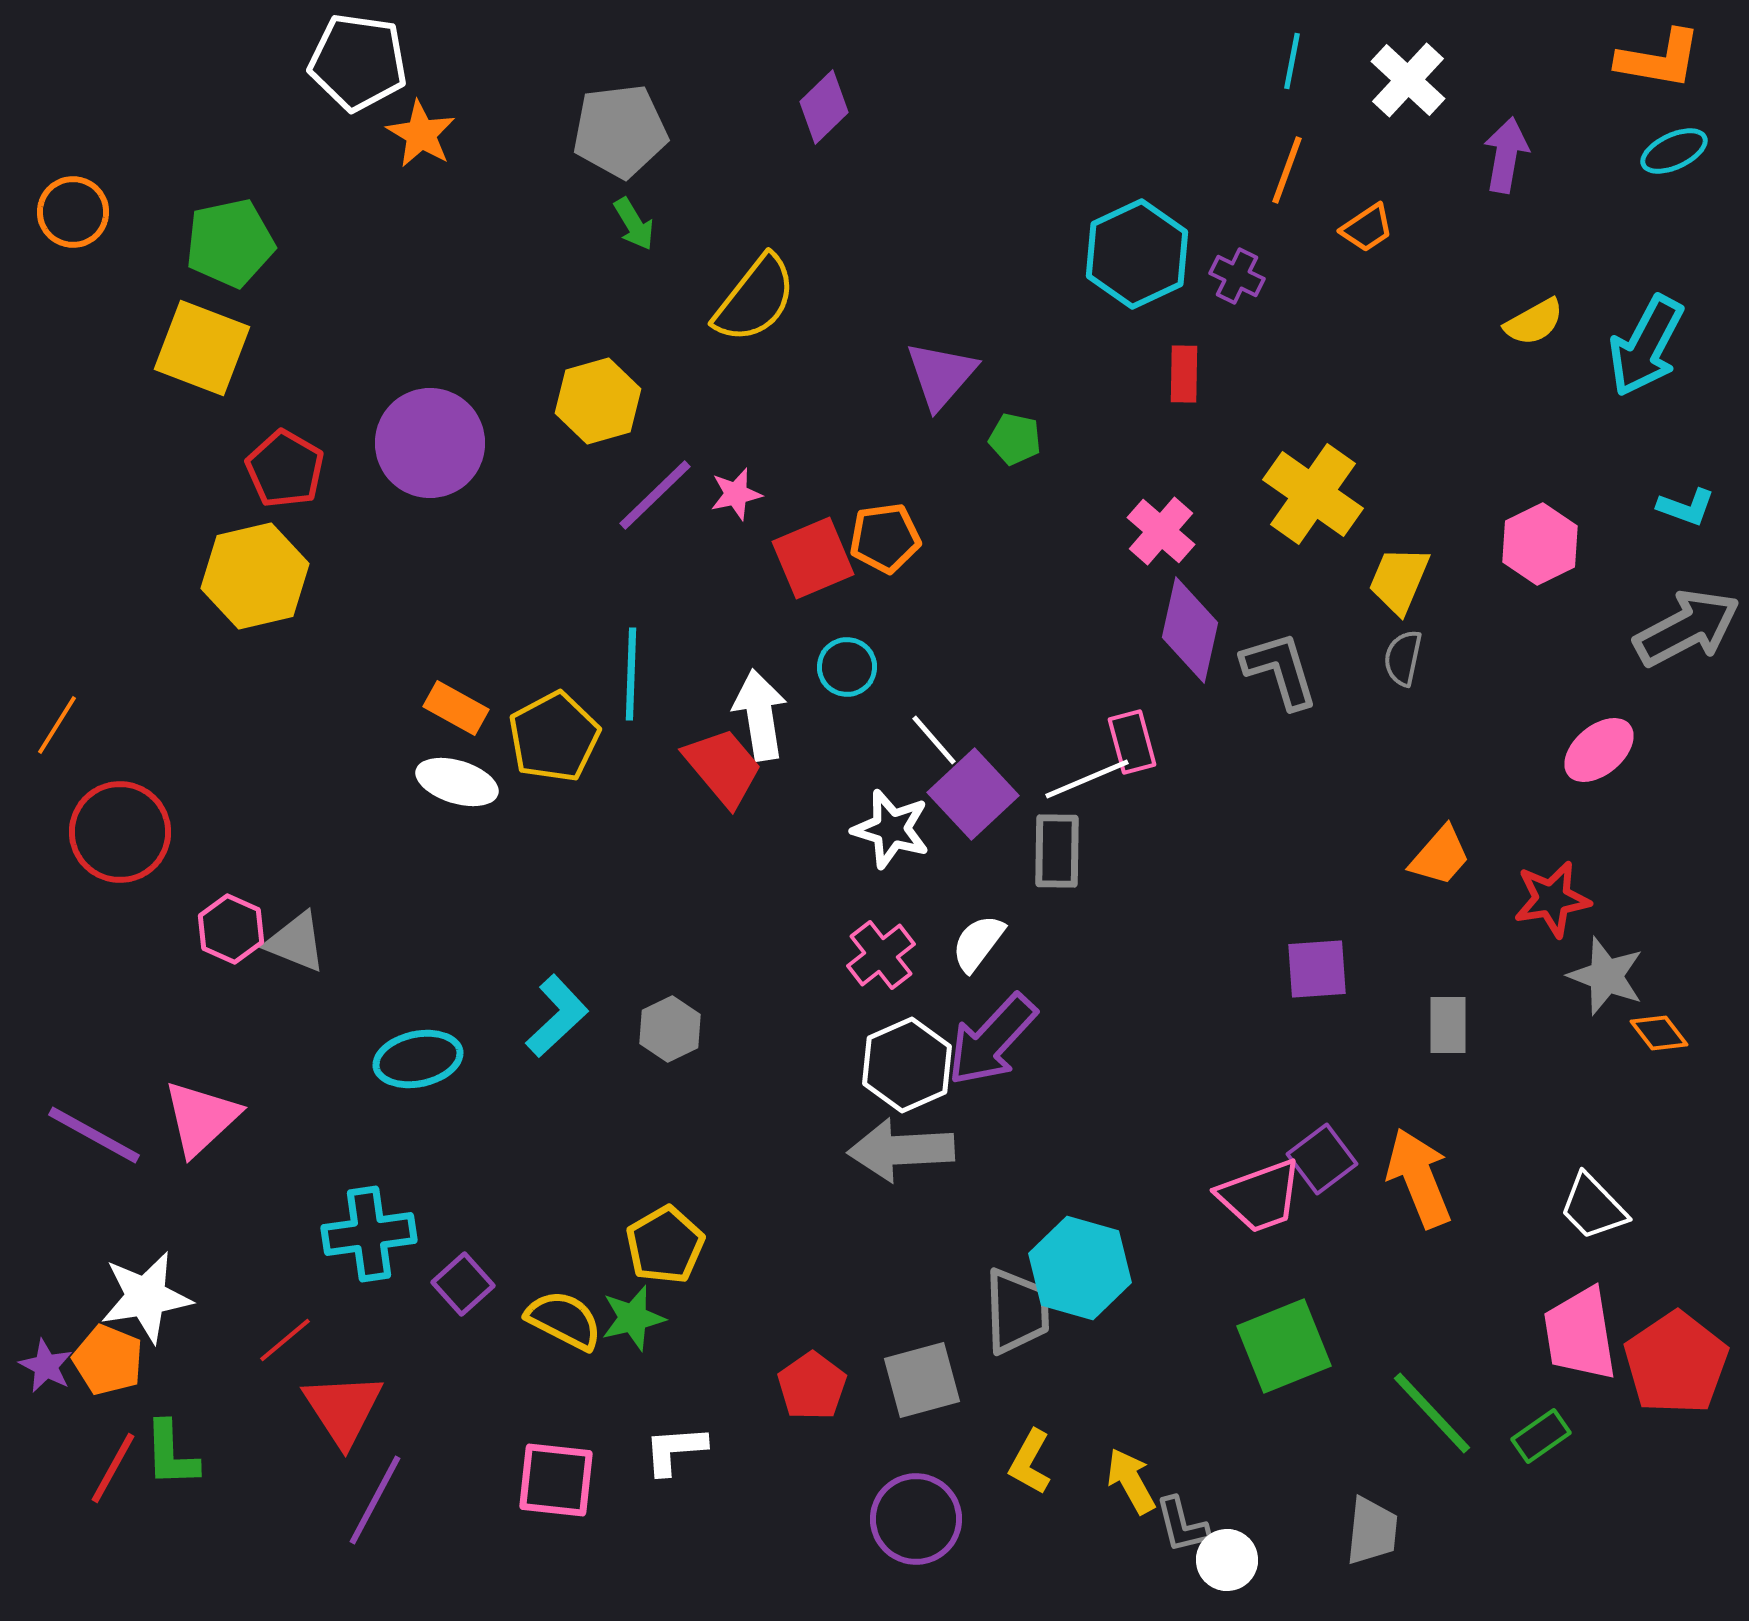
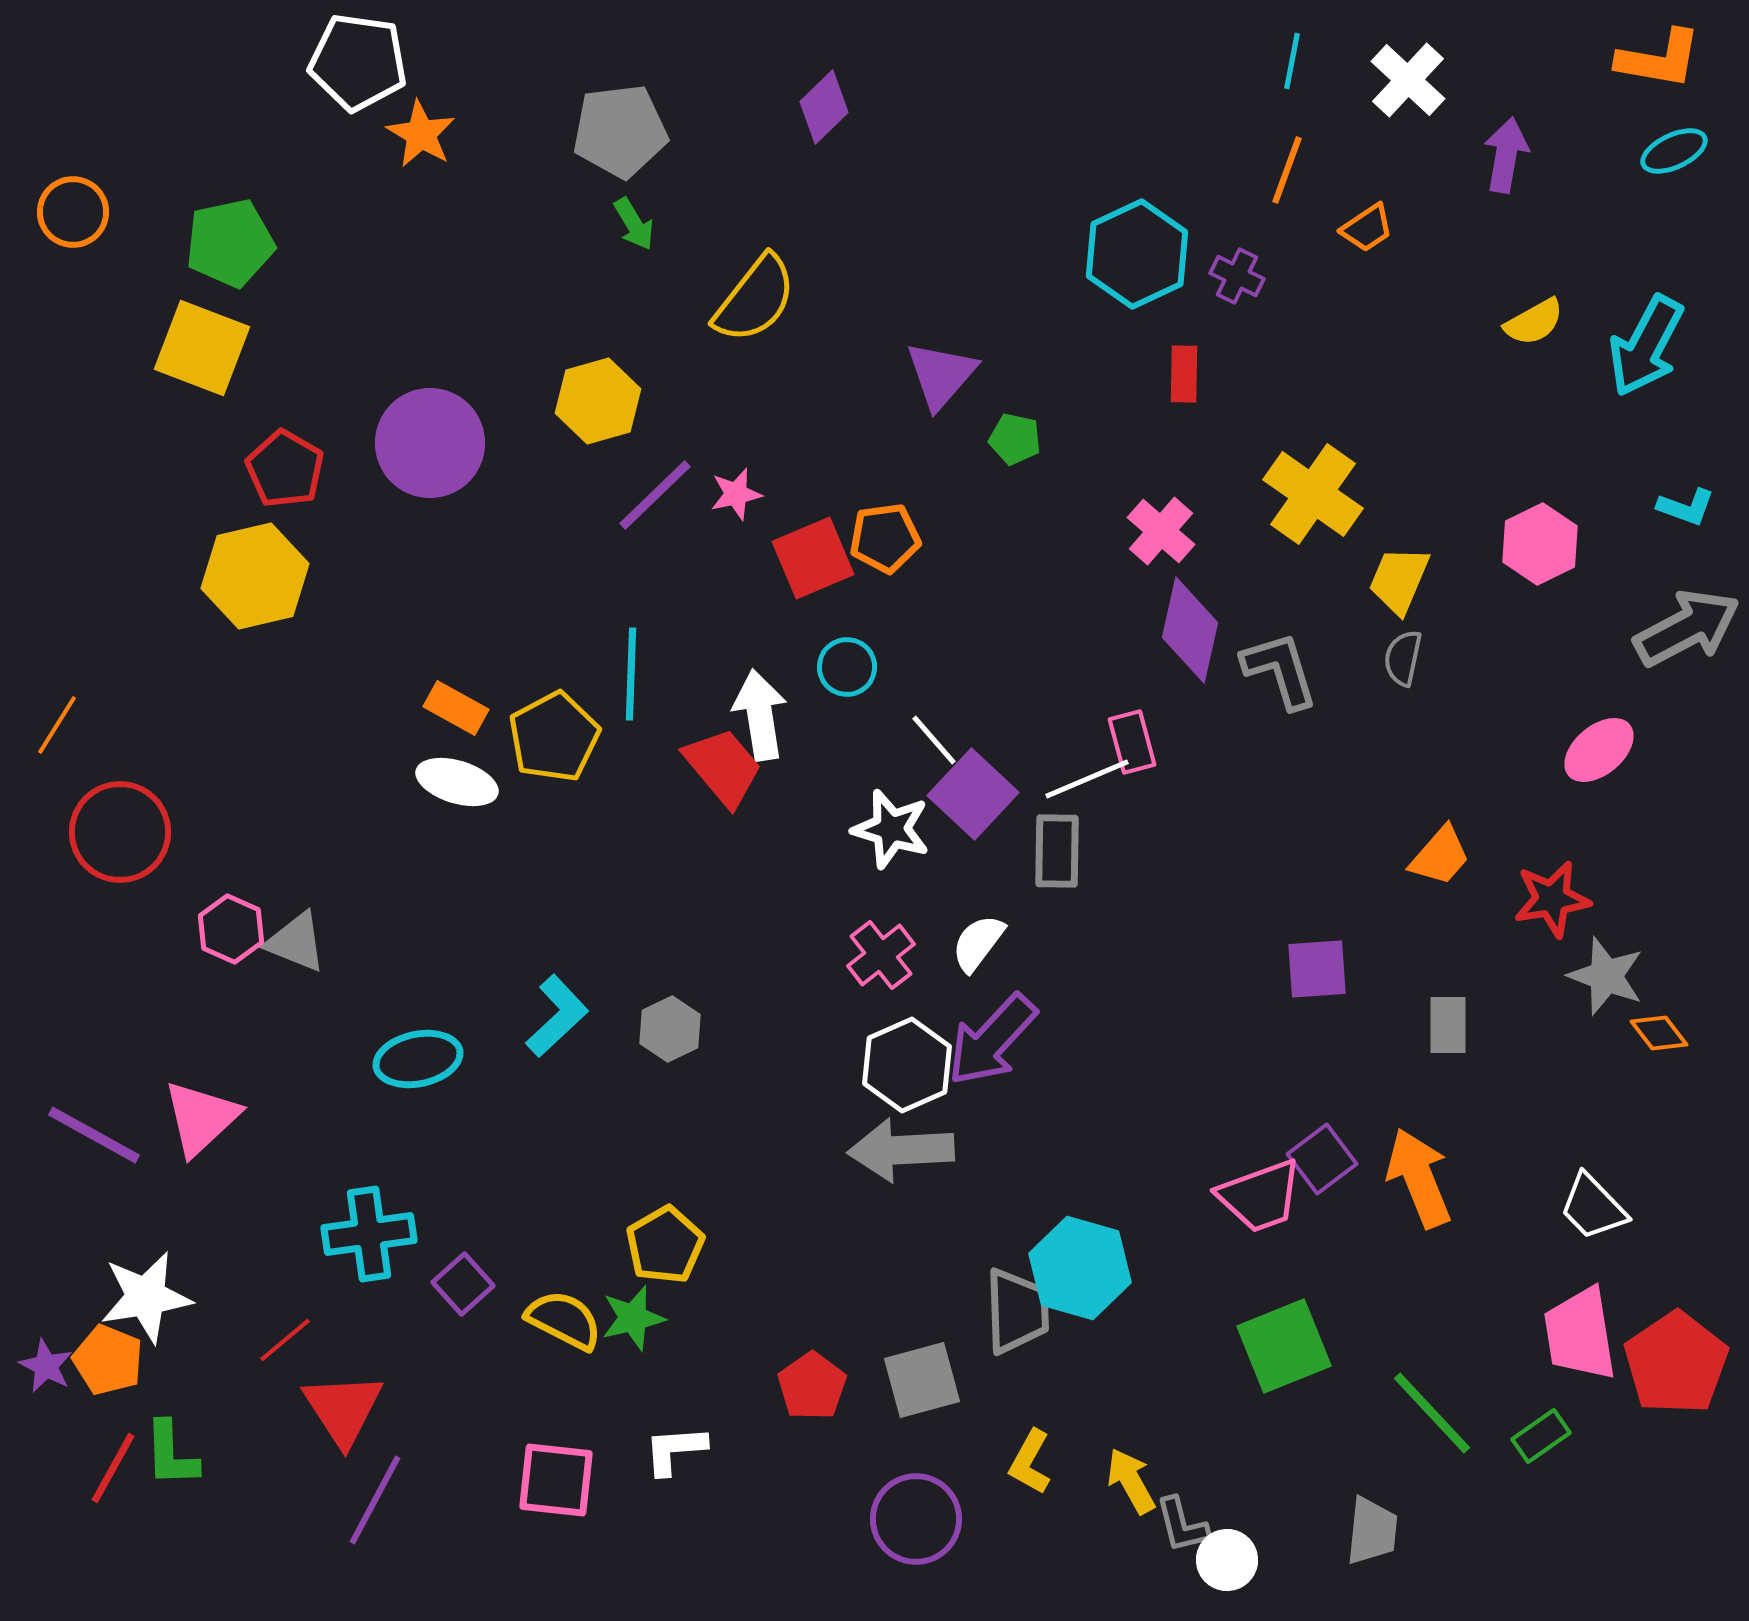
purple square at (973, 794): rotated 4 degrees counterclockwise
